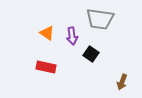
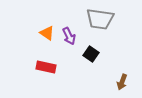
purple arrow: moved 3 px left; rotated 18 degrees counterclockwise
